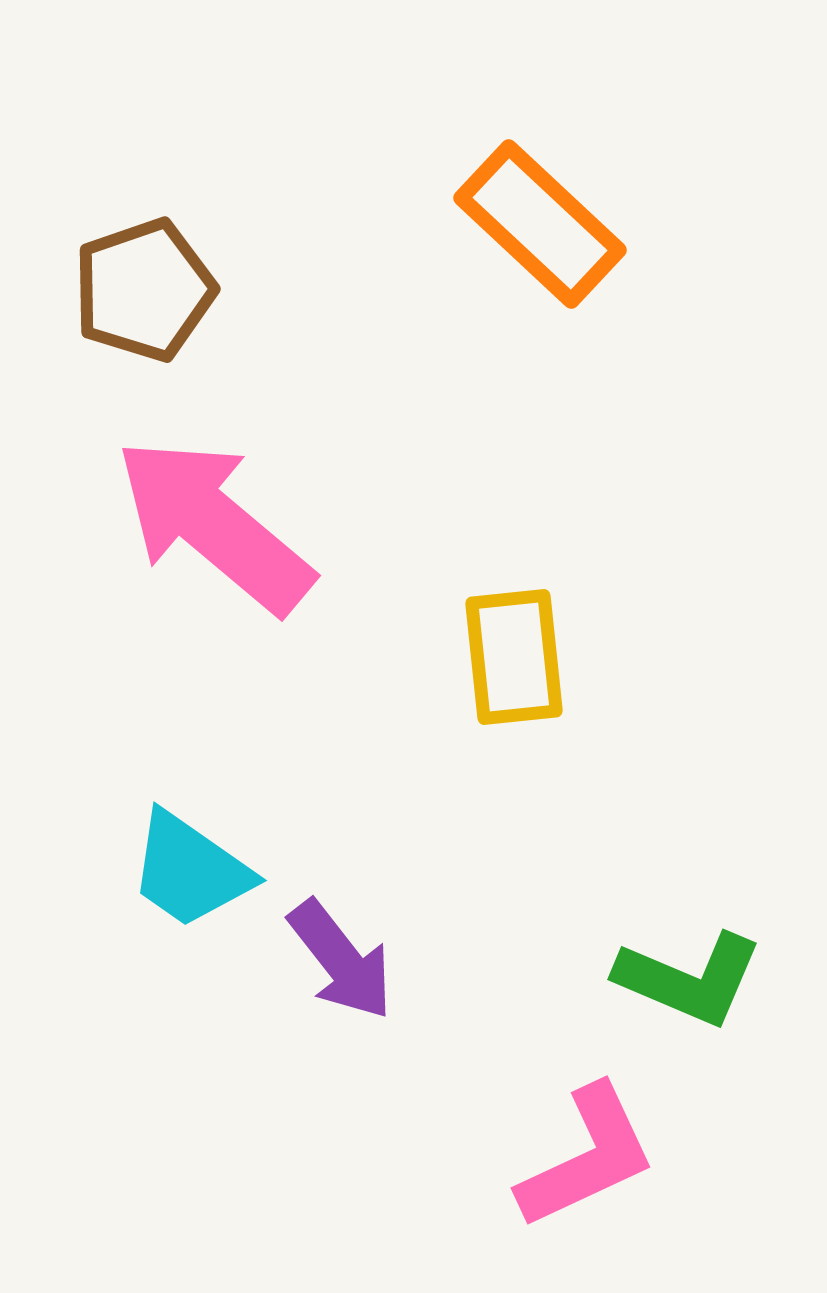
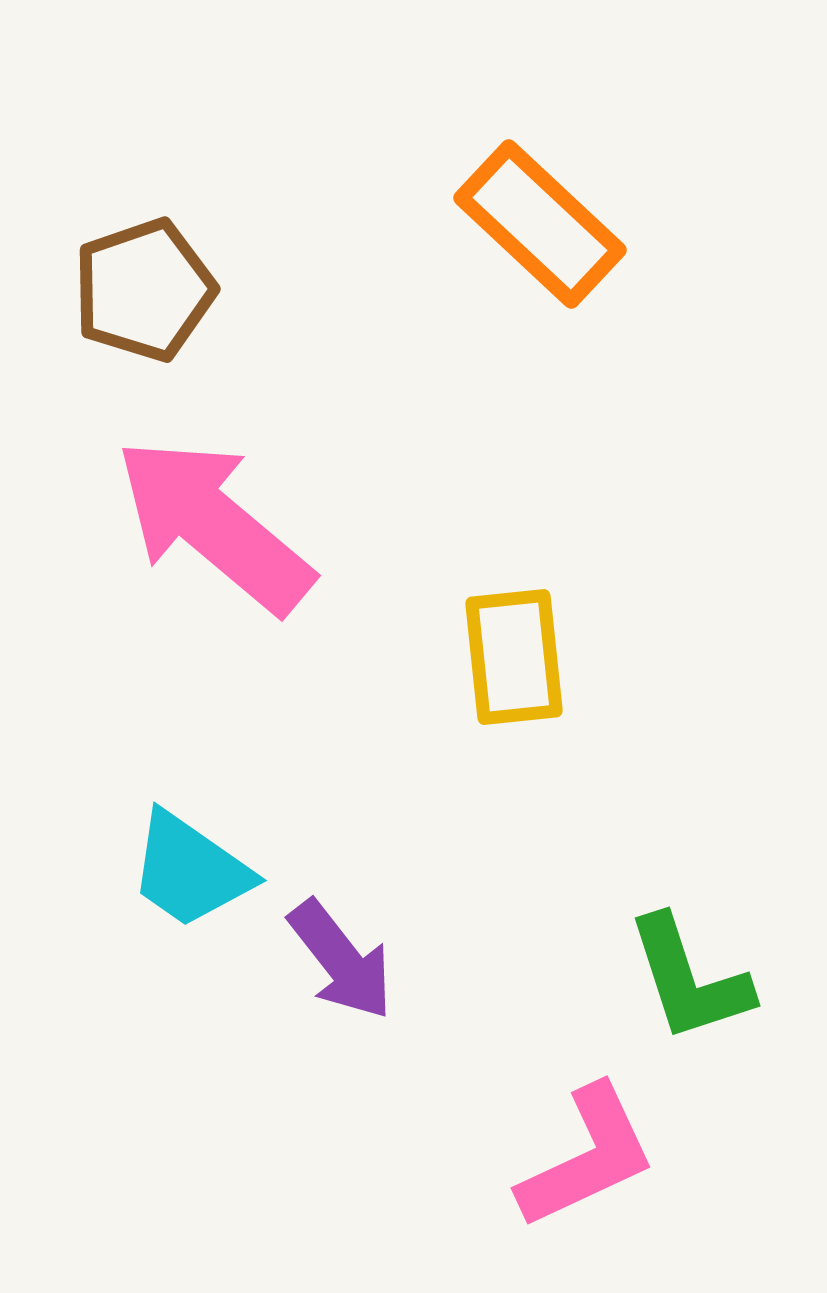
green L-shape: rotated 49 degrees clockwise
